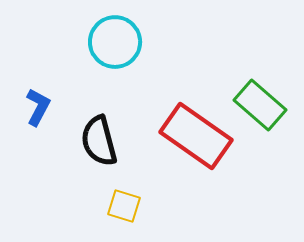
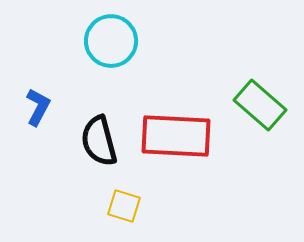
cyan circle: moved 4 px left, 1 px up
red rectangle: moved 20 px left; rotated 32 degrees counterclockwise
